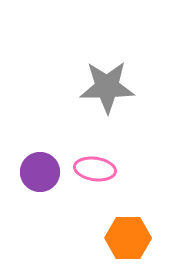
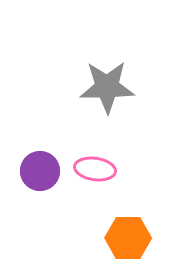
purple circle: moved 1 px up
